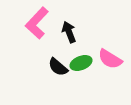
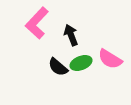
black arrow: moved 2 px right, 3 px down
